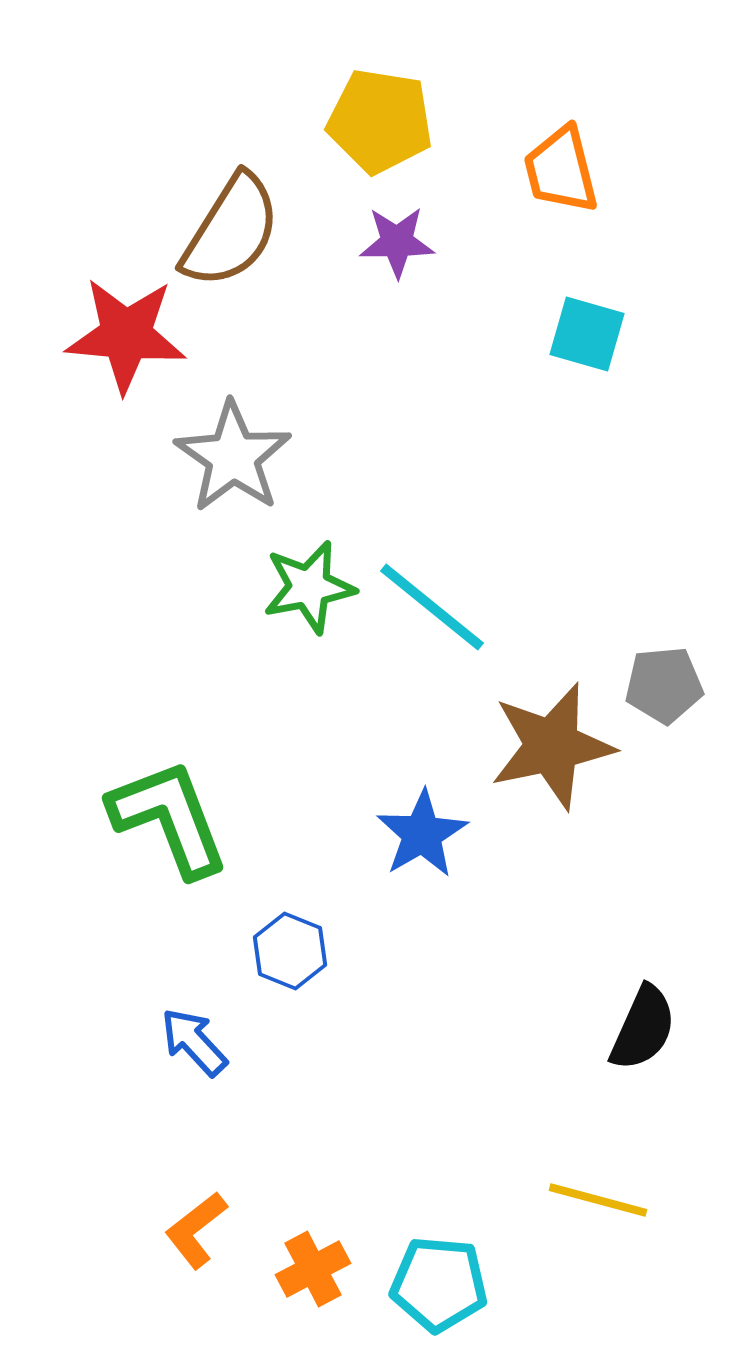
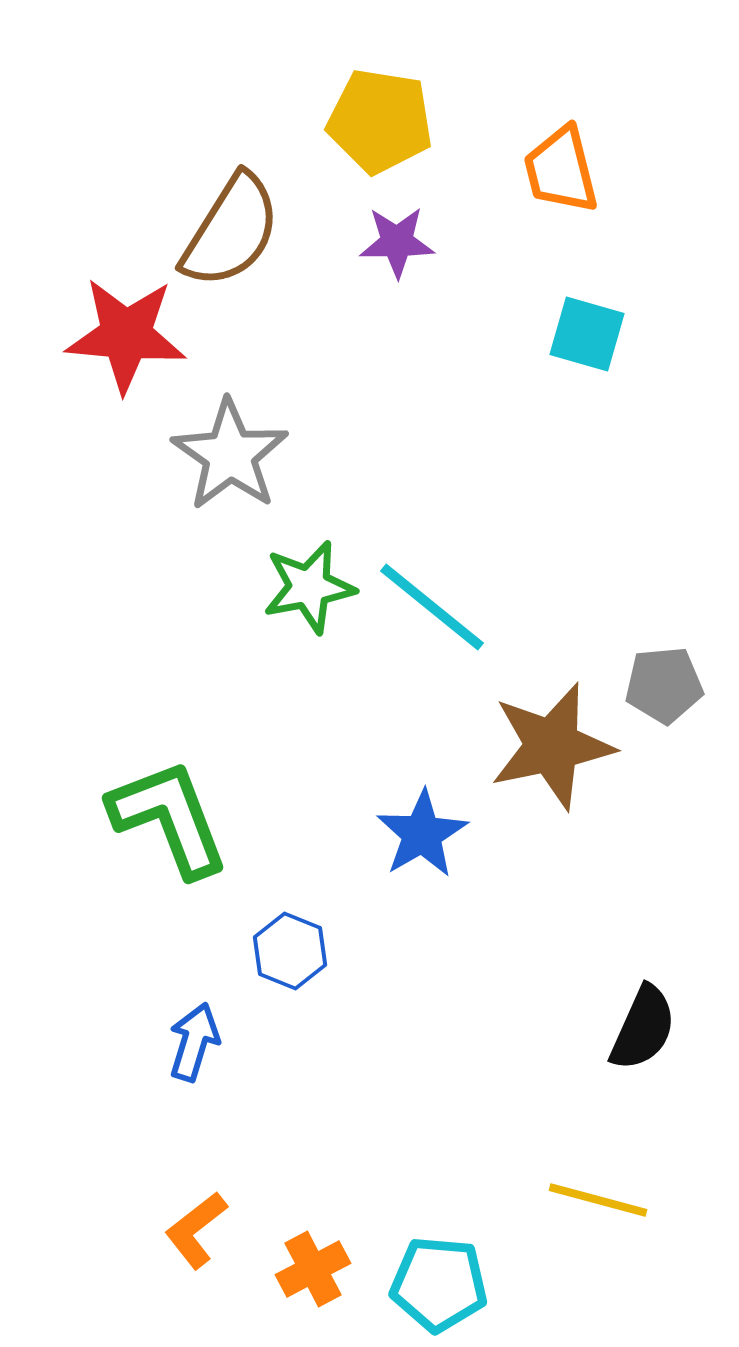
gray star: moved 3 px left, 2 px up
blue arrow: rotated 60 degrees clockwise
